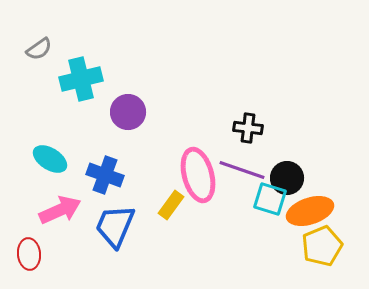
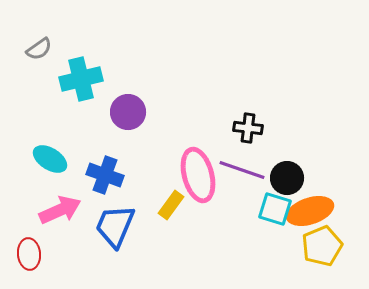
cyan square: moved 5 px right, 10 px down
